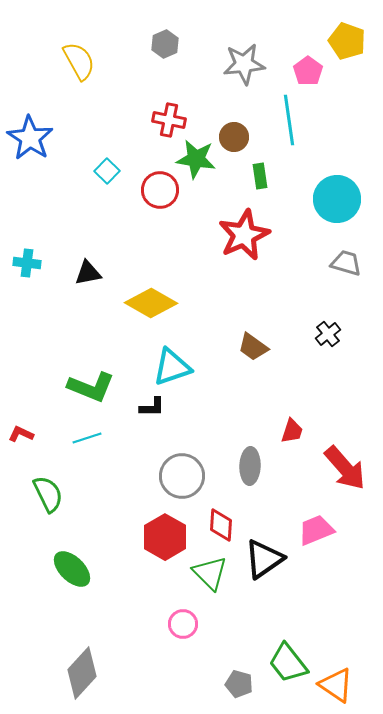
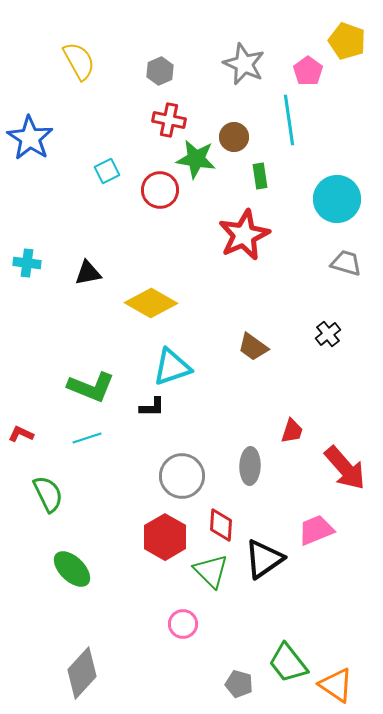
gray hexagon at (165, 44): moved 5 px left, 27 px down
gray star at (244, 64): rotated 30 degrees clockwise
cyan square at (107, 171): rotated 20 degrees clockwise
green triangle at (210, 573): moved 1 px right, 2 px up
